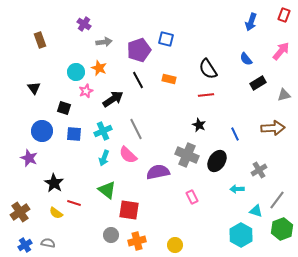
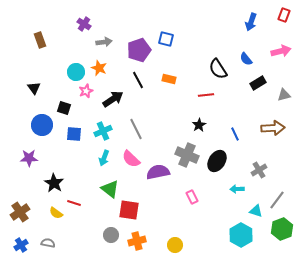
pink arrow at (281, 51): rotated 36 degrees clockwise
black semicircle at (208, 69): moved 10 px right
black star at (199, 125): rotated 16 degrees clockwise
blue circle at (42, 131): moved 6 px up
pink semicircle at (128, 155): moved 3 px right, 4 px down
purple star at (29, 158): rotated 24 degrees counterclockwise
green triangle at (107, 190): moved 3 px right, 1 px up
blue cross at (25, 245): moved 4 px left
